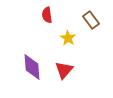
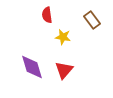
brown rectangle: moved 1 px right
yellow star: moved 5 px left, 1 px up; rotated 21 degrees counterclockwise
purple diamond: rotated 12 degrees counterclockwise
